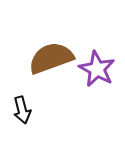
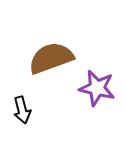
purple star: moved 19 px down; rotated 15 degrees counterclockwise
